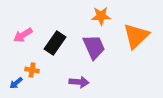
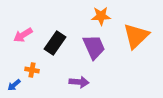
blue arrow: moved 2 px left, 2 px down
